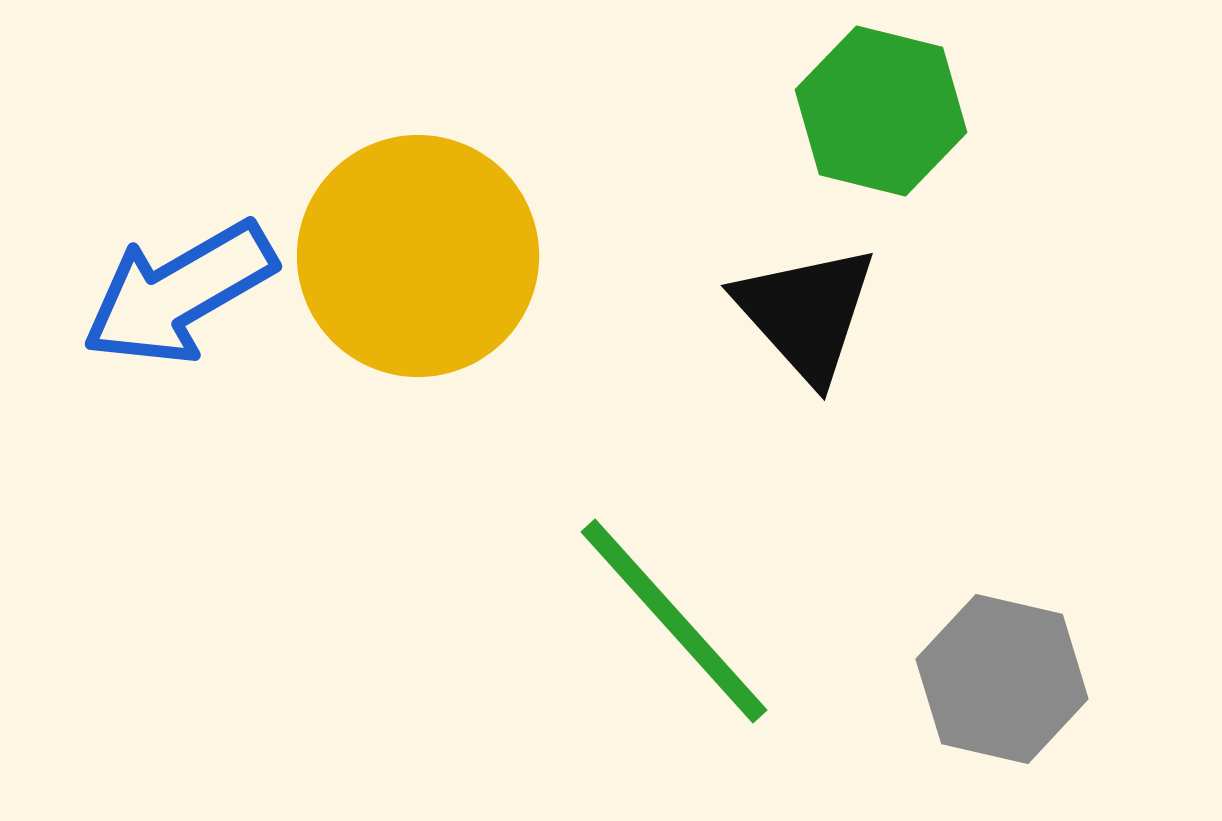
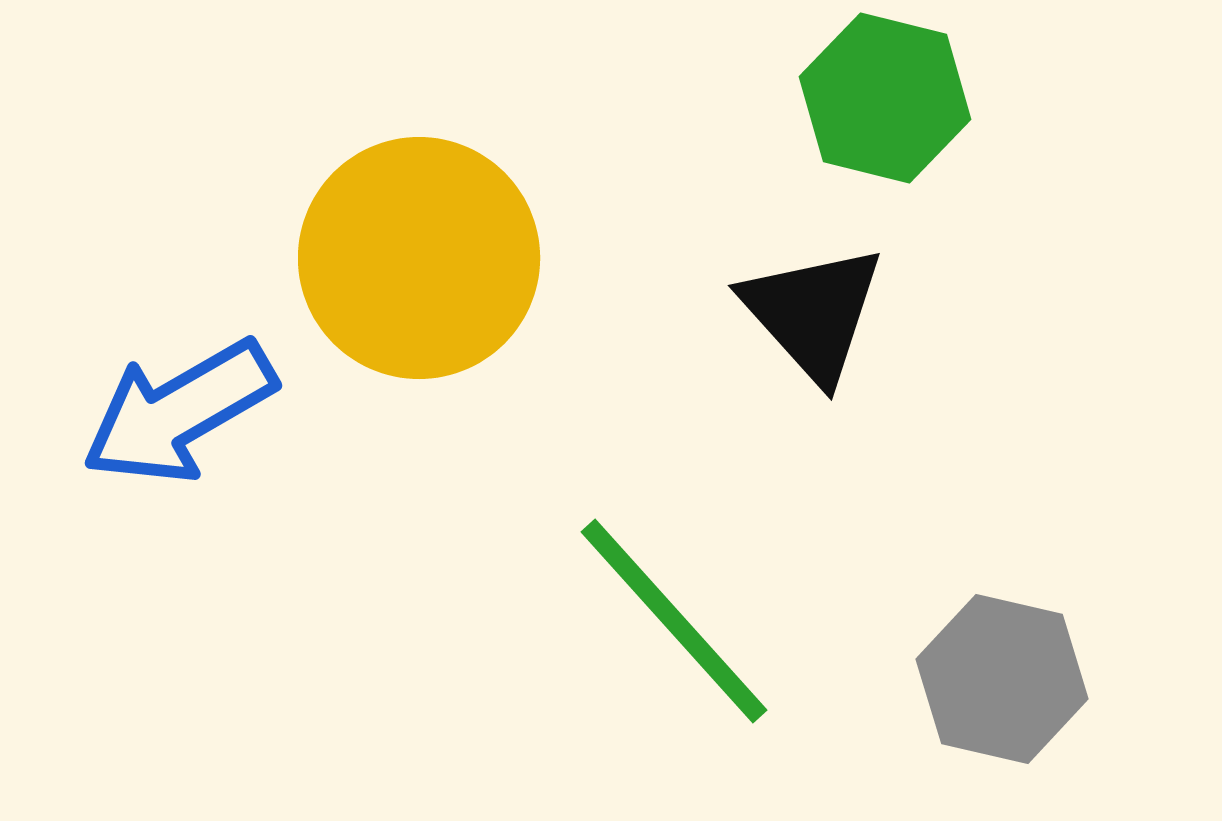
green hexagon: moved 4 px right, 13 px up
yellow circle: moved 1 px right, 2 px down
blue arrow: moved 119 px down
black triangle: moved 7 px right
